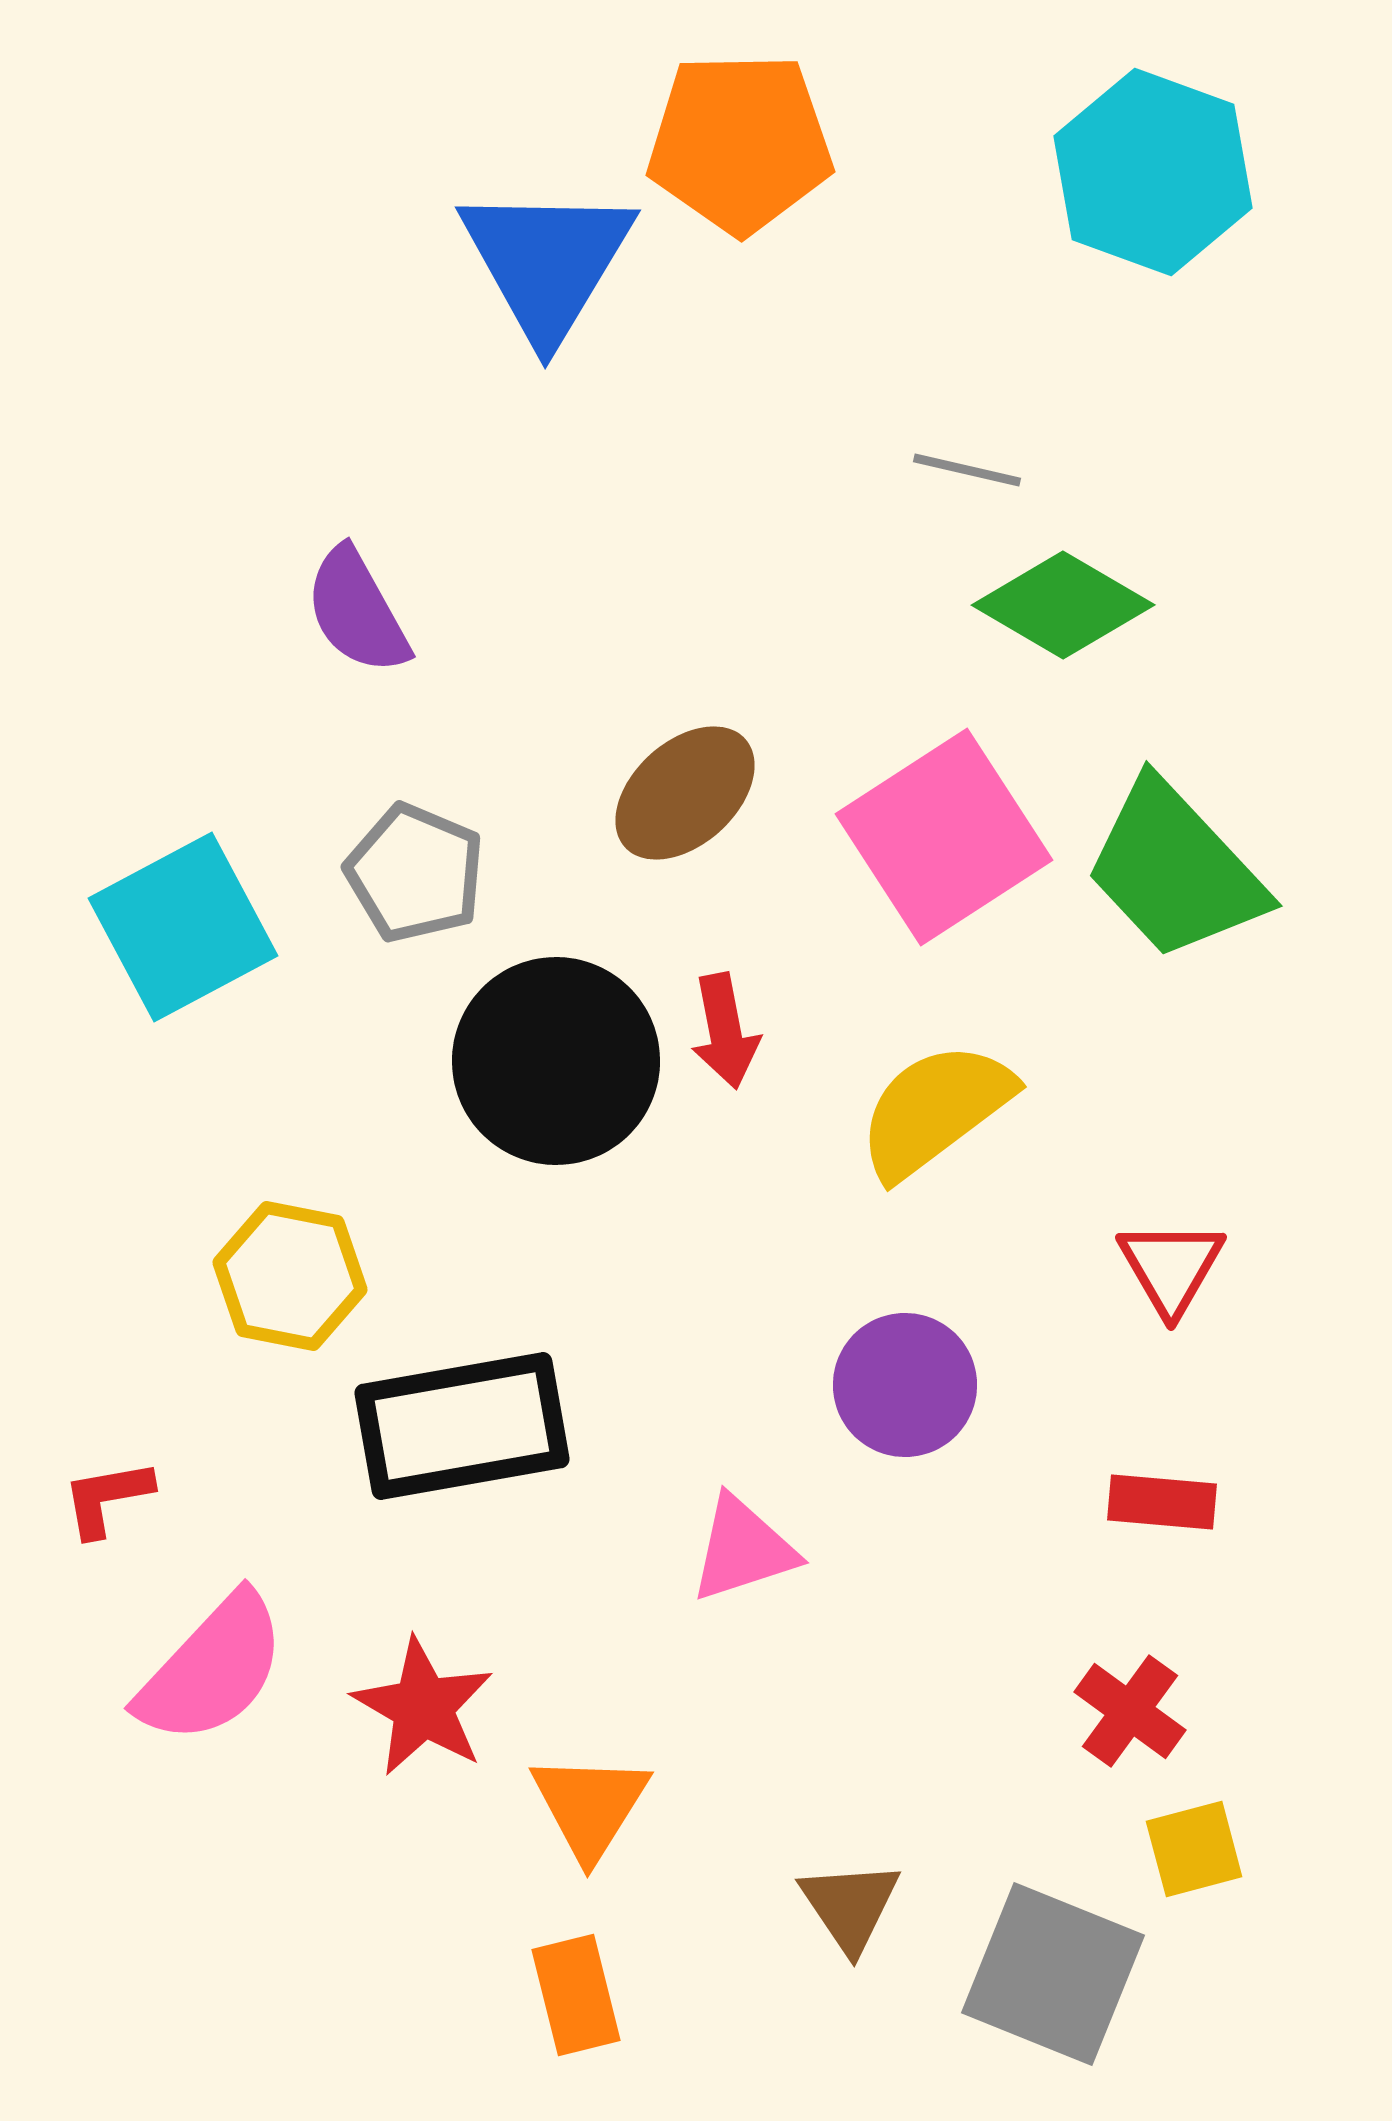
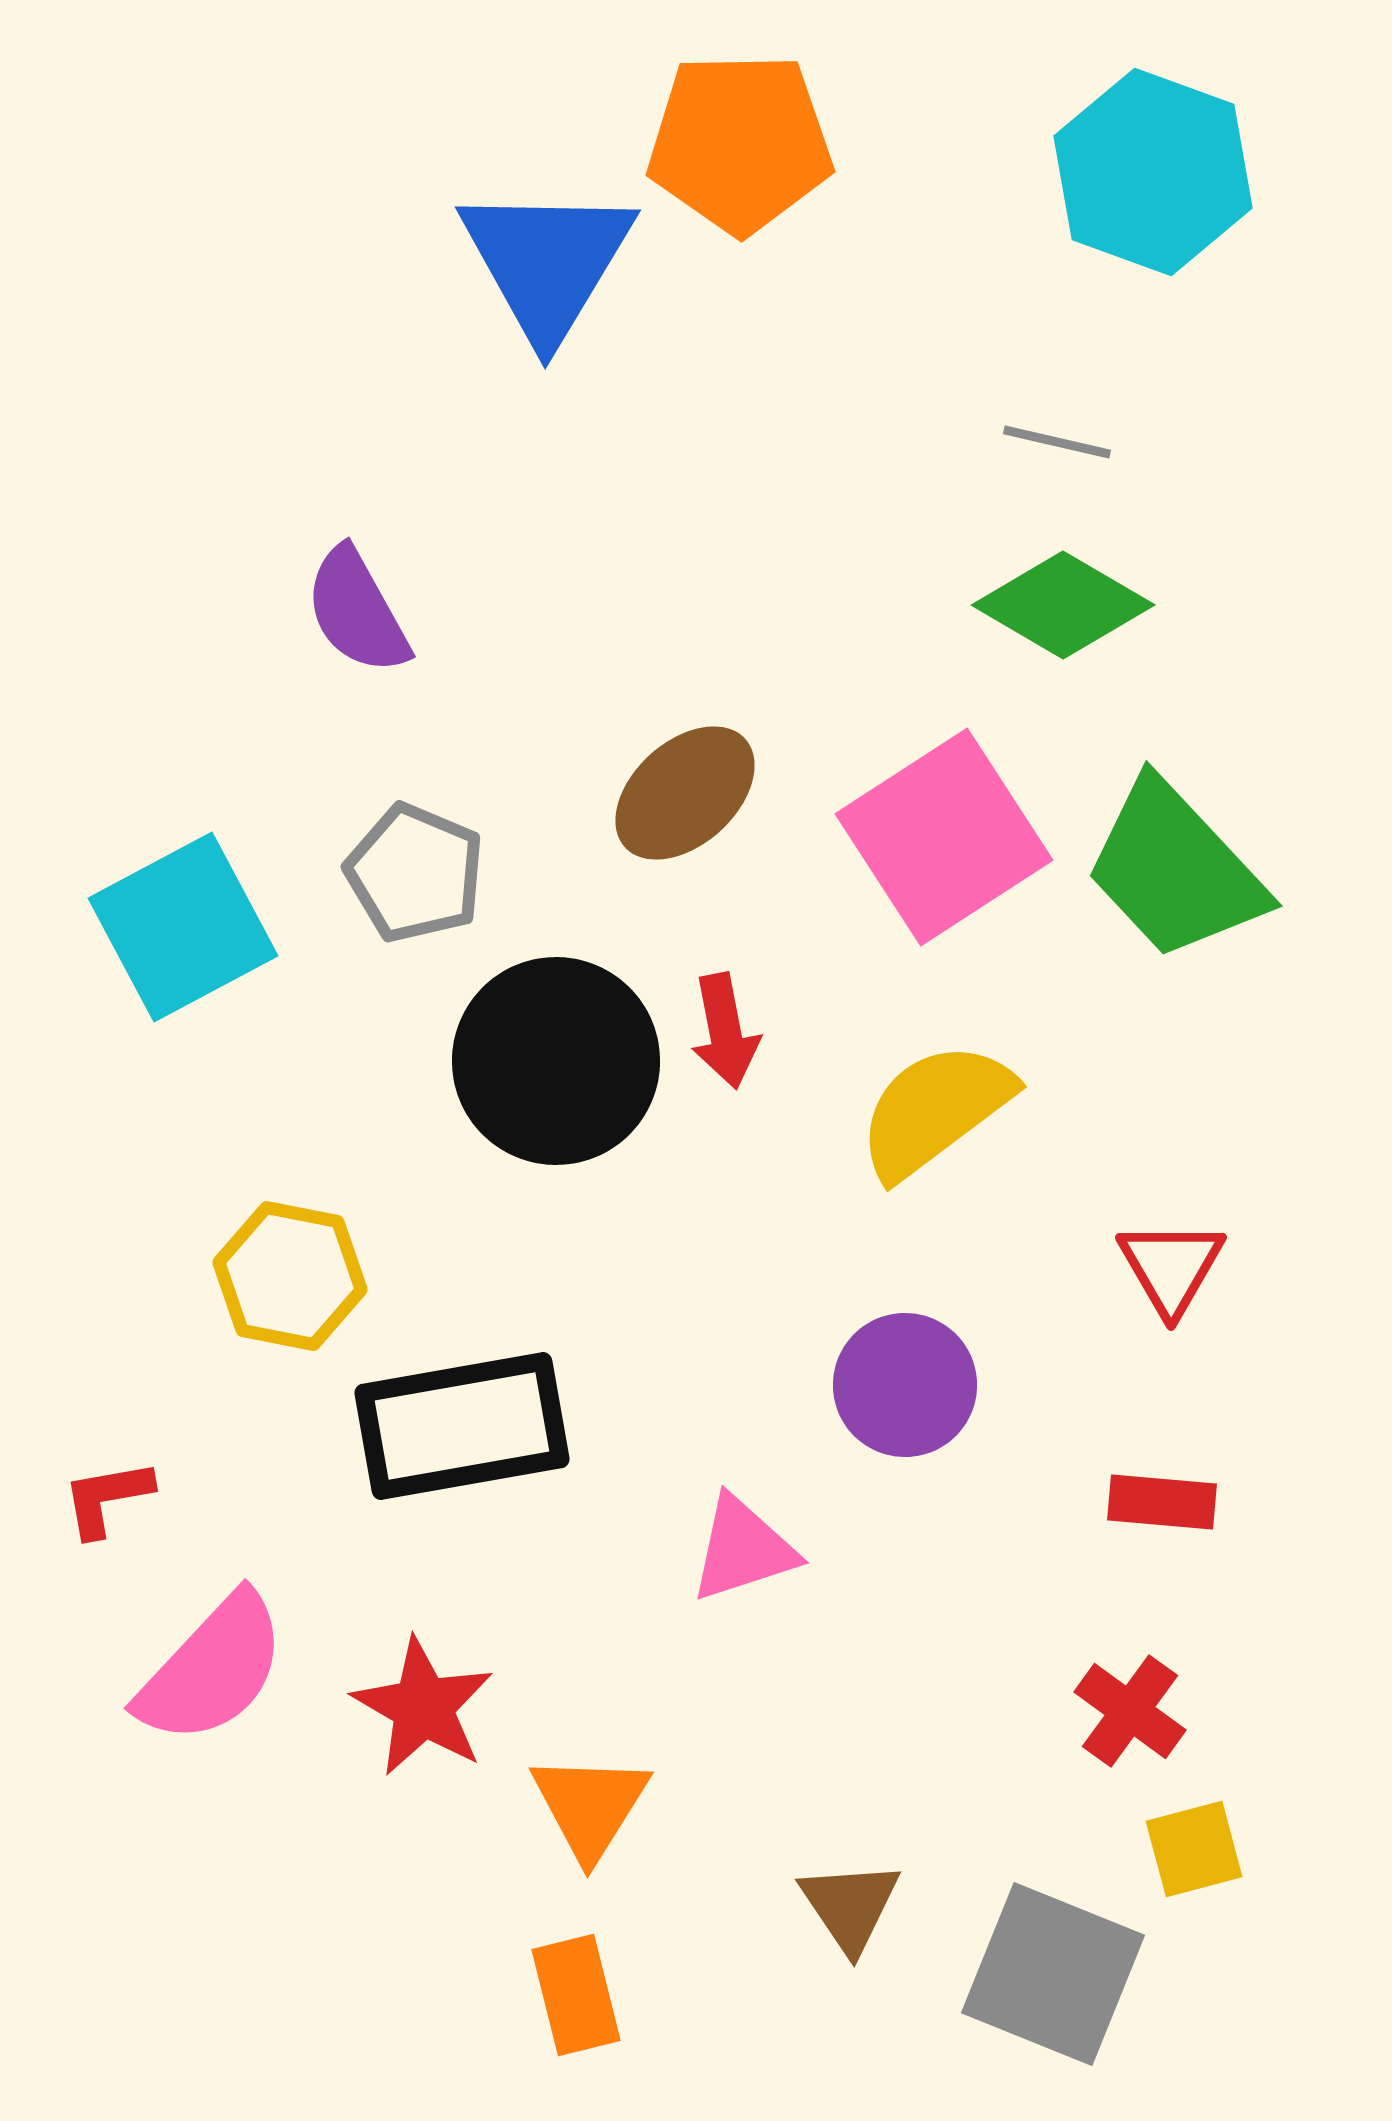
gray line: moved 90 px right, 28 px up
